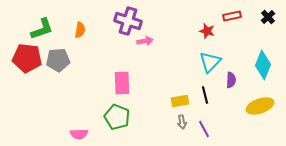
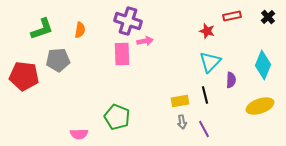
red pentagon: moved 3 px left, 18 px down
pink rectangle: moved 29 px up
